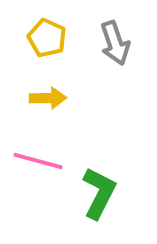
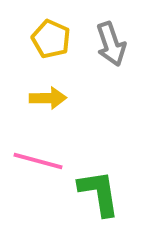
yellow pentagon: moved 4 px right, 1 px down
gray arrow: moved 4 px left, 1 px down
green L-shape: rotated 36 degrees counterclockwise
